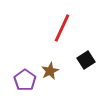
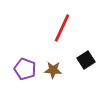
brown star: moved 3 px right, 1 px up; rotated 30 degrees clockwise
purple pentagon: moved 11 px up; rotated 15 degrees counterclockwise
